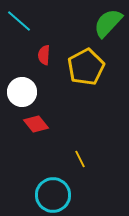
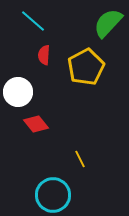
cyan line: moved 14 px right
white circle: moved 4 px left
